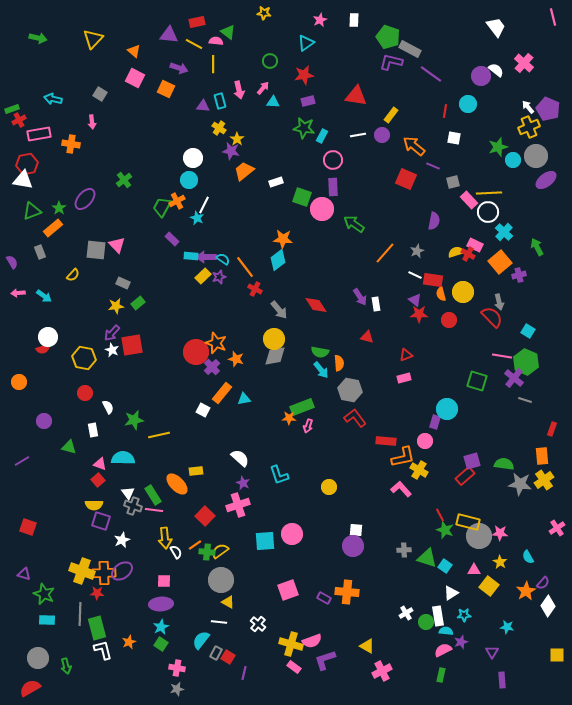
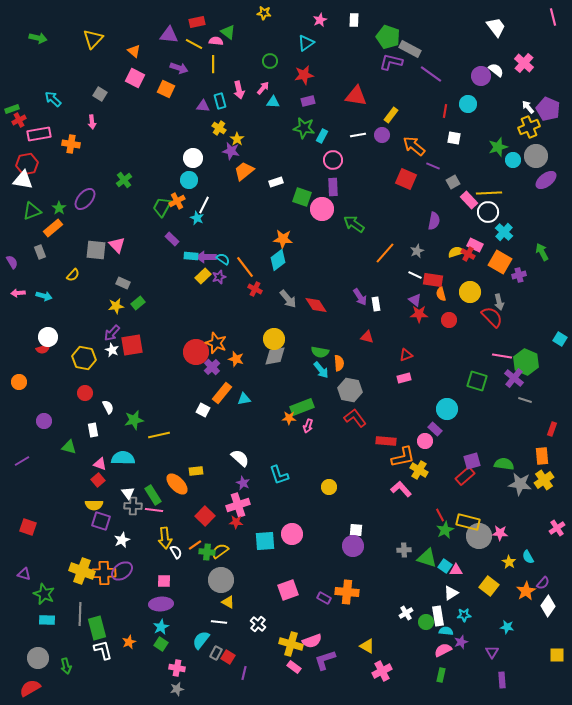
cyan arrow at (53, 99): rotated 30 degrees clockwise
gray square at (453, 182): rotated 16 degrees counterclockwise
green arrow at (537, 247): moved 5 px right, 5 px down
orange square at (500, 262): rotated 20 degrees counterclockwise
yellow circle at (463, 292): moved 7 px right
cyan arrow at (44, 296): rotated 21 degrees counterclockwise
gray arrow at (279, 310): moved 9 px right, 11 px up
cyan square at (528, 331): moved 32 px right, 8 px down
purple rectangle at (435, 422): moved 7 px down; rotated 64 degrees counterclockwise
gray cross at (133, 506): rotated 18 degrees counterclockwise
green star at (445, 530): rotated 24 degrees clockwise
yellow star at (500, 562): moved 9 px right
pink triangle at (474, 570): moved 18 px left
red star at (97, 593): moved 139 px right, 71 px up
